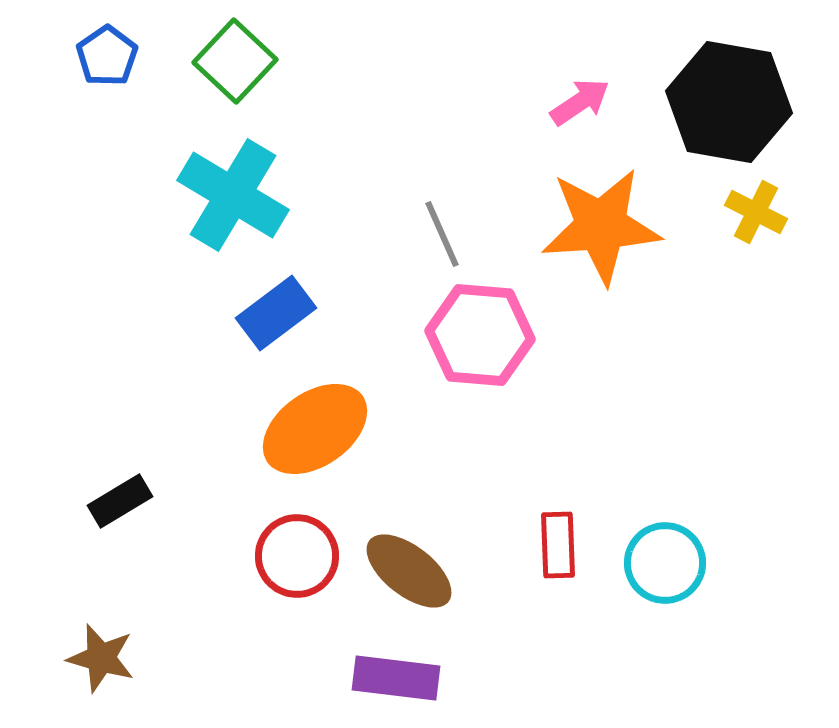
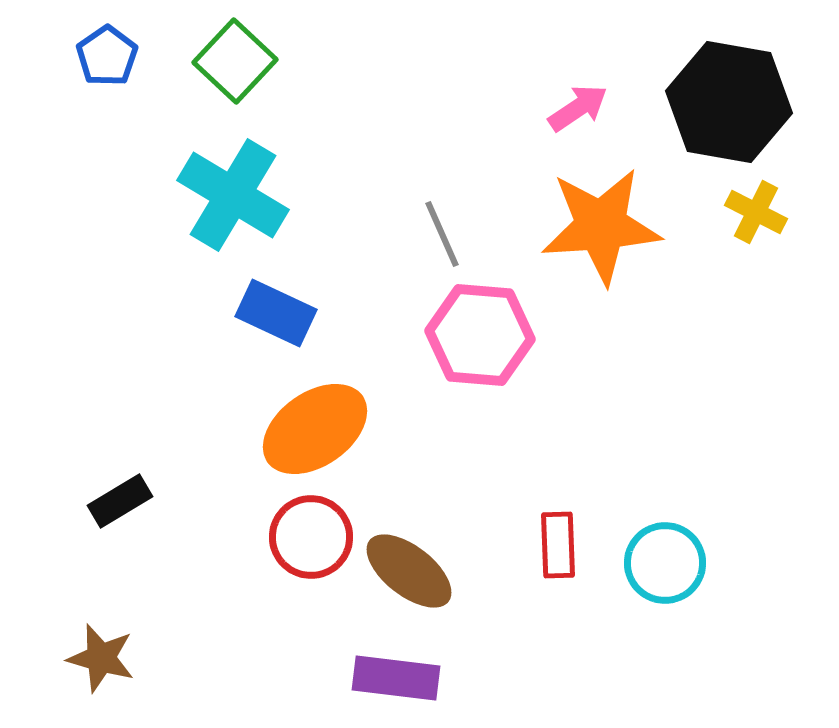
pink arrow: moved 2 px left, 6 px down
blue rectangle: rotated 62 degrees clockwise
red circle: moved 14 px right, 19 px up
